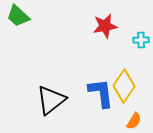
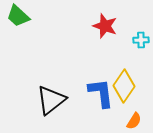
red star: rotated 30 degrees clockwise
